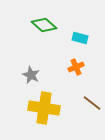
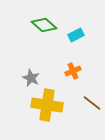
cyan rectangle: moved 4 px left, 3 px up; rotated 42 degrees counterclockwise
orange cross: moved 3 px left, 4 px down
gray star: moved 3 px down
yellow cross: moved 3 px right, 3 px up
